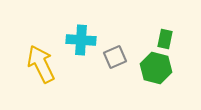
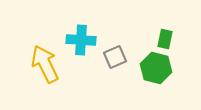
yellow arrow: moved 4 px right
